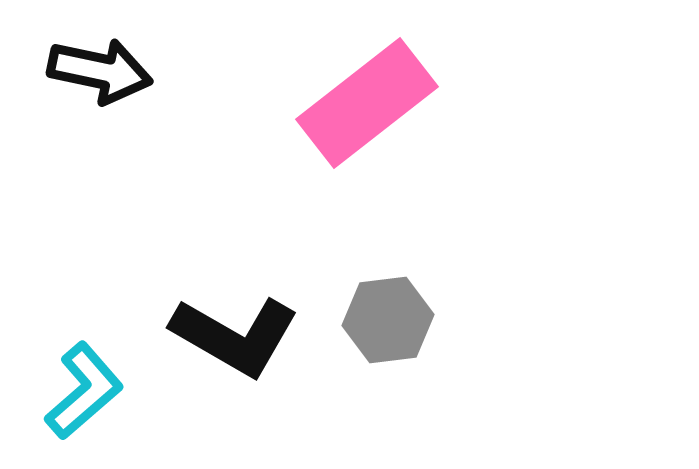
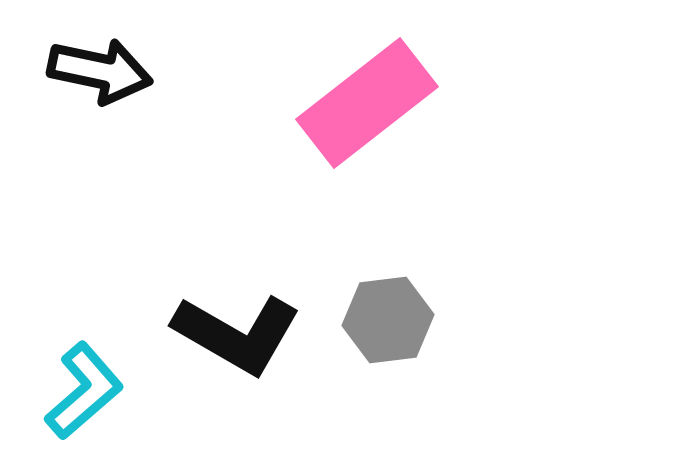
black L-shape: moved 2 px right, 2 px up
